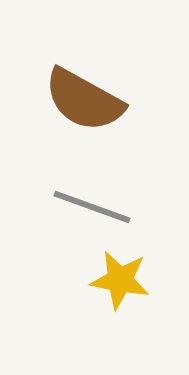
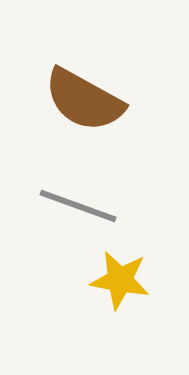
gray line: moved 14 px left, 1 px up
